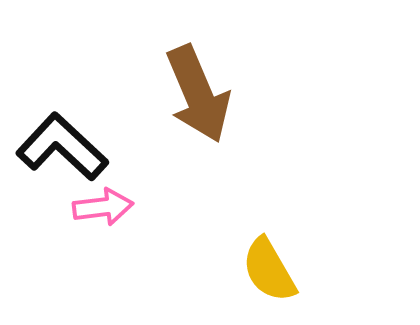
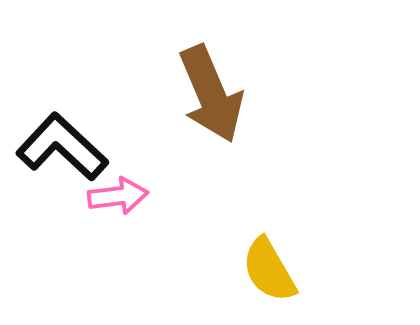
brown arrow: moved 13 px right
pink arrow: moved 15 px right, 11 px up
